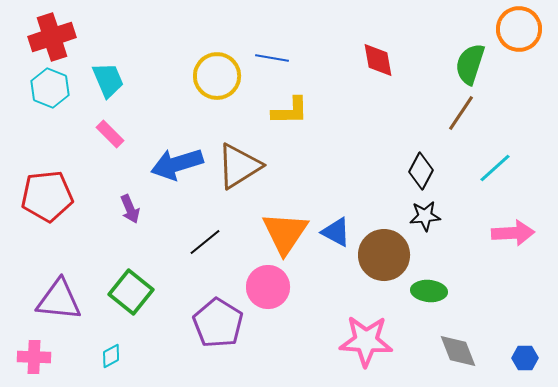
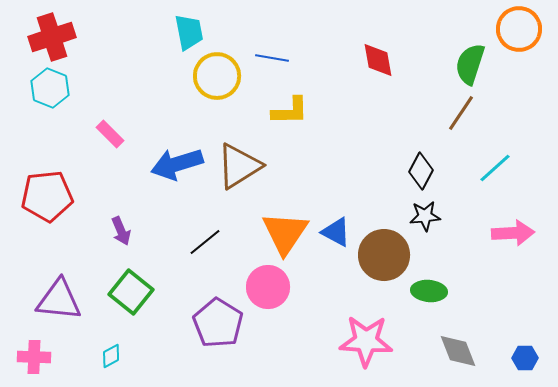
cyan trapezoid: moved 81 px right, 48 px up; rotated 12 degrees clockwise
purple arrow: moved 9 px left, 22 px down
